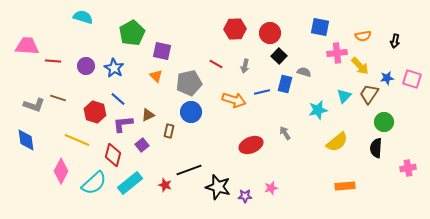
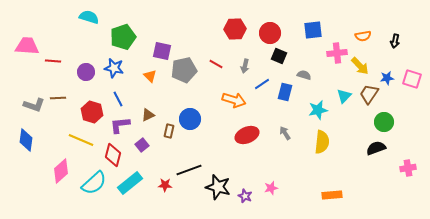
cyan semicircle at (83, 17): moved 6 px right
blue square at (320, 27): moved 7 px left, 3 px down; rotated 18 degrees counterclockwise
green pentagon at (132, 33): moved 9 px left, 4 px down; rotated 10 degrees clockwise
black square at (279, 56): rotated 21 degrees counterclockwise
purple circle at (86, 66): moved 6 px down
blue star at (114, 68): rotated 18 degrees counterclockwise
gray semicircle at (304, 72): moved 3 px down
orange triangle at (156, 76): moved 6 px left
gray pentagon at (189, 83): moved 5 px left, 13 px up
blue rectangle at (285, 84): moved 8 px down
blue line at (262, 92): moved 8 px up; rotated 21 degrees counterclockwise
brown line at (58, 98): rotated 21 degrees counterclockwise
blue line at (118, 99): rotated 21 degrees clockwise
red hexagon at (95, 112): moved 3 px left
blue circle at (191, 112): moved 1 px left, 7 px down
purple L-shape at (123, 124): moved 3 px left, 1 px down
blue diamond at (26, 140): rotated 15 degrees clockwise
yellow line at (77, 140): moved 4 px right
yellow semicircle at (337, 142): moved 15 px left; rotated 45 degrees counterclockwise
red ellipse at (251, 145): moved 4 px left, 10 px up
black semicircle at (376, 148): rotated 66 degrees clockwise
pink diamond at (61, 171): rotated 20 degrees clockwise
red star at (165, 185): rotated 16 degrees counterclockwise
orange rectangle at (345, 186): moved 13 px left, 9 px down
purple star at (245, 196): rotated 24 degrees clockwise
